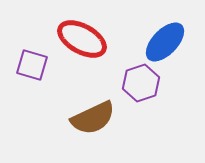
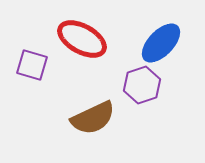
blue ellipse: moved 4 px left, 1 px down
purple hexagon: moved 1 px right, 2 px down
